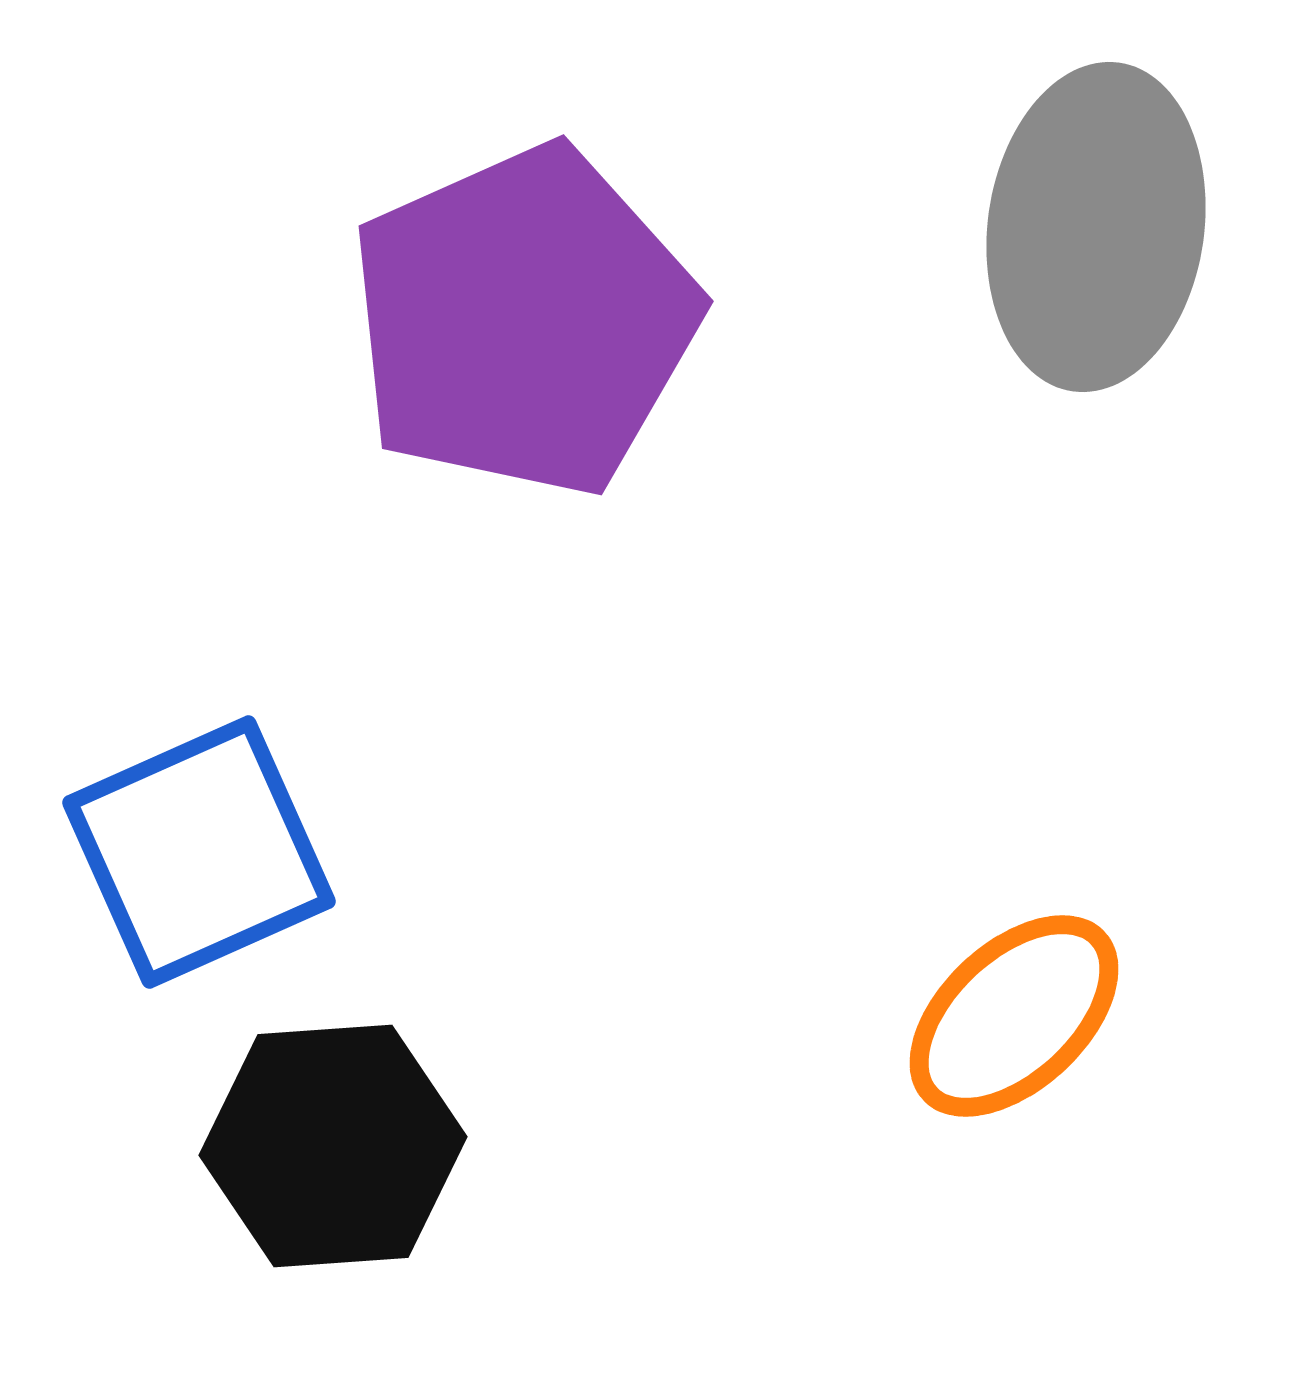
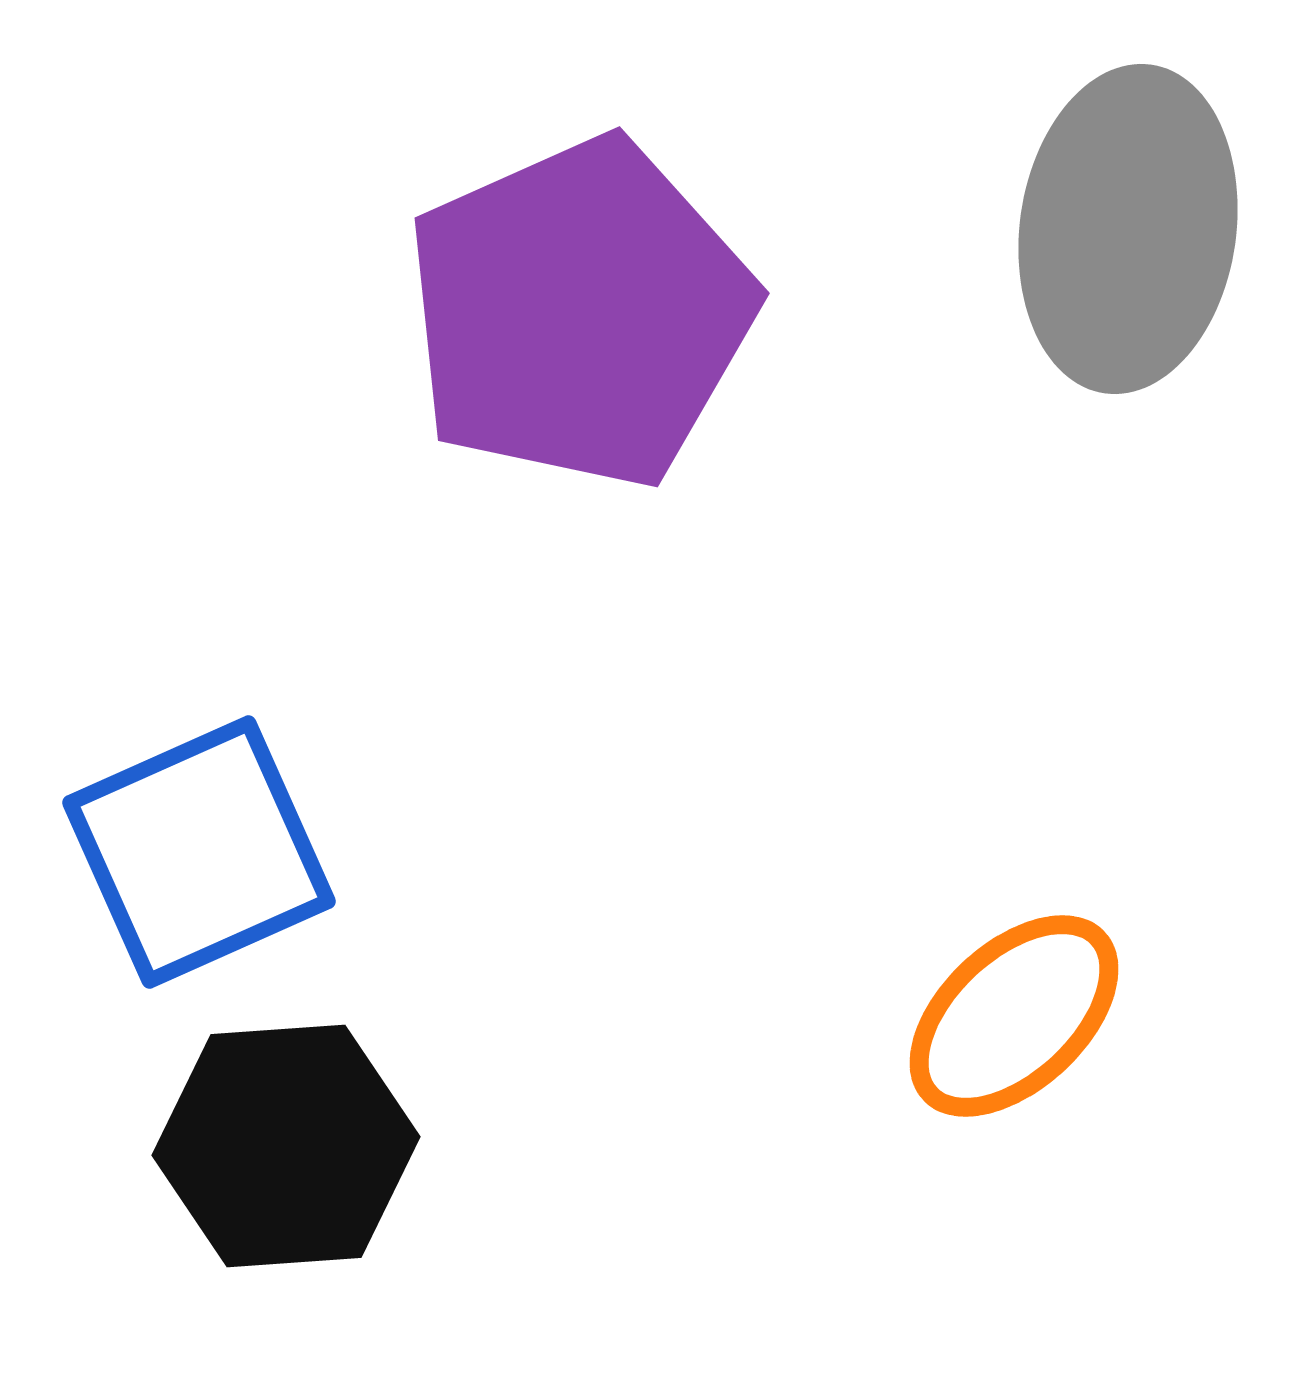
gray ellipse: moved 32 px right, 2 px down
purple pentagon: moved 56 px right, 8 px up
black hexagon: moved 47 px left
